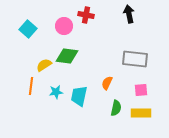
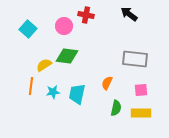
black arrow: rotated 42 degrees counterclockwise
cyan star: moved 3 px left
cyan trapezoid: moved 2 px left, 2 px up
